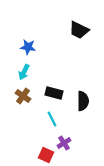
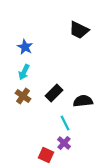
blue star: moved 3 px left; rotated 21 degrees clockwise
black rectangle: rotated 60 degrees counterclockwise
black semicircle: rotated 96 degrees counterclockwise
cyan line: moved 13 px right, 4 px down
purple cross: rotated 16 degrees counterclockwise
